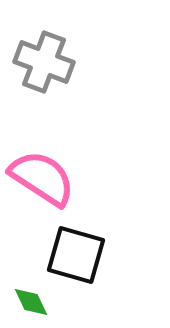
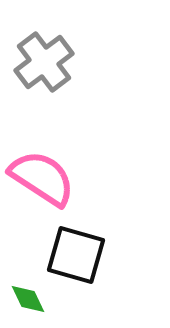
gray cross: rotated 32 degrees clockwise
green diamond: moved 3 px left, 3 px up
